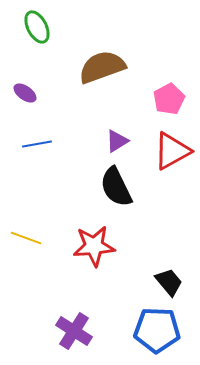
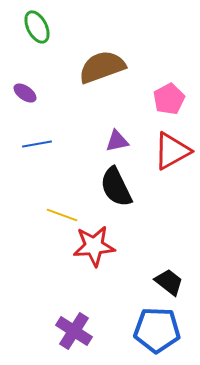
purple triangle: rotated 20 degrees clockwise
yellow line: moved 36 px right, 23 px up
black trapezoid: rotated 12 degrees counterclockwise
